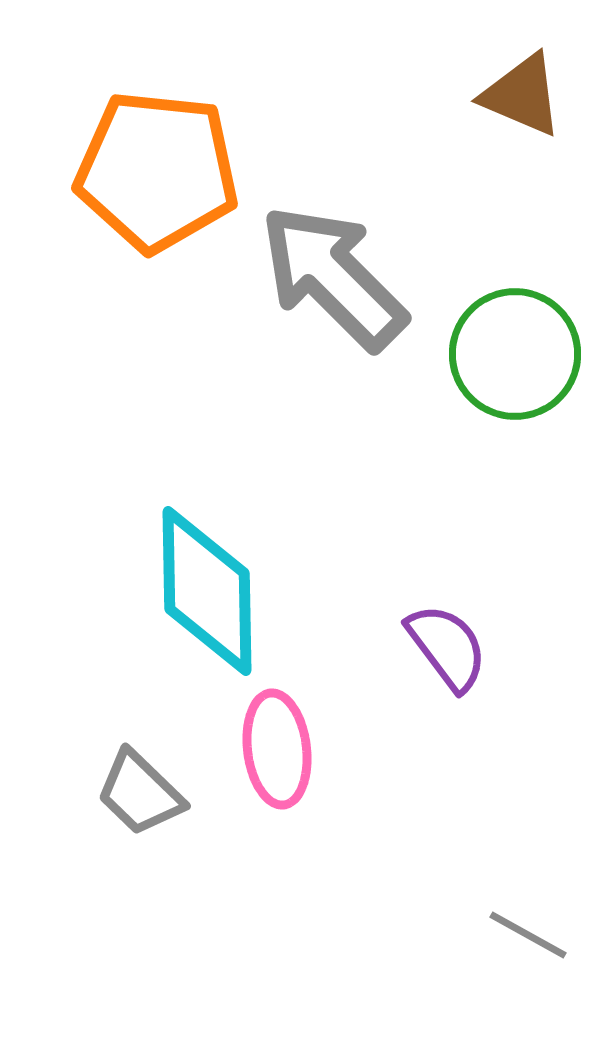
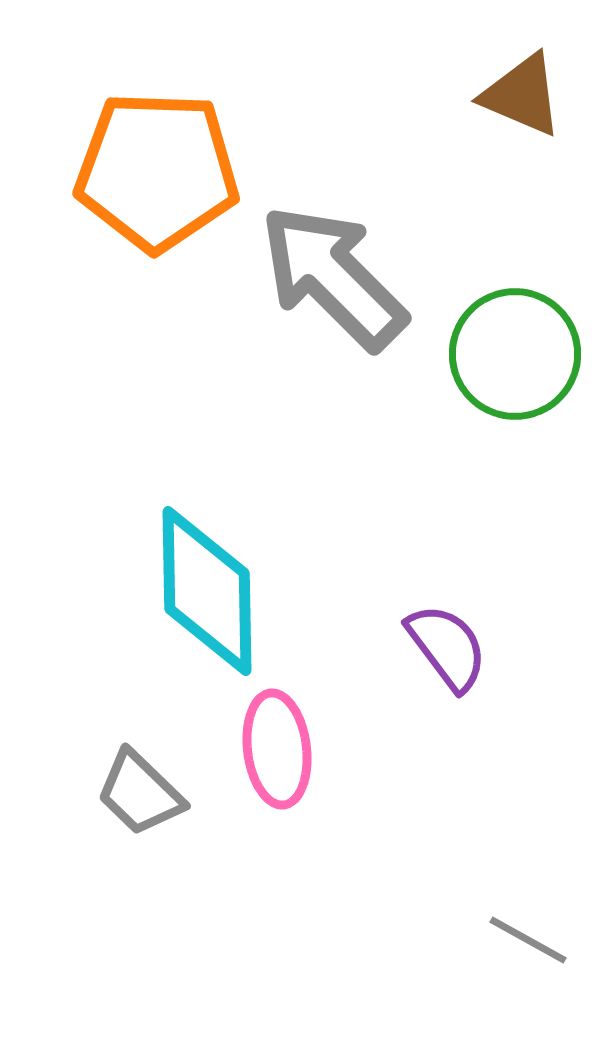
orange pentagon: rotated 4 degrees counterclockwise
gray line: moved 5 px down
